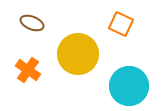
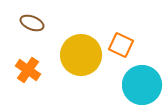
orange square: moved 21 px down
yellow circle: moved 3 px right, 1 px down
cyan circle: moved 13 px right, 1 px up
